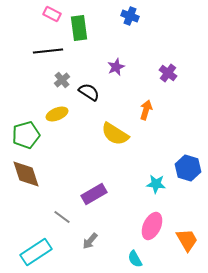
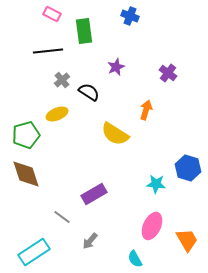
green rectangle: moved 5 px right, 3 px down
cyan rectangle: moved 2 px left
